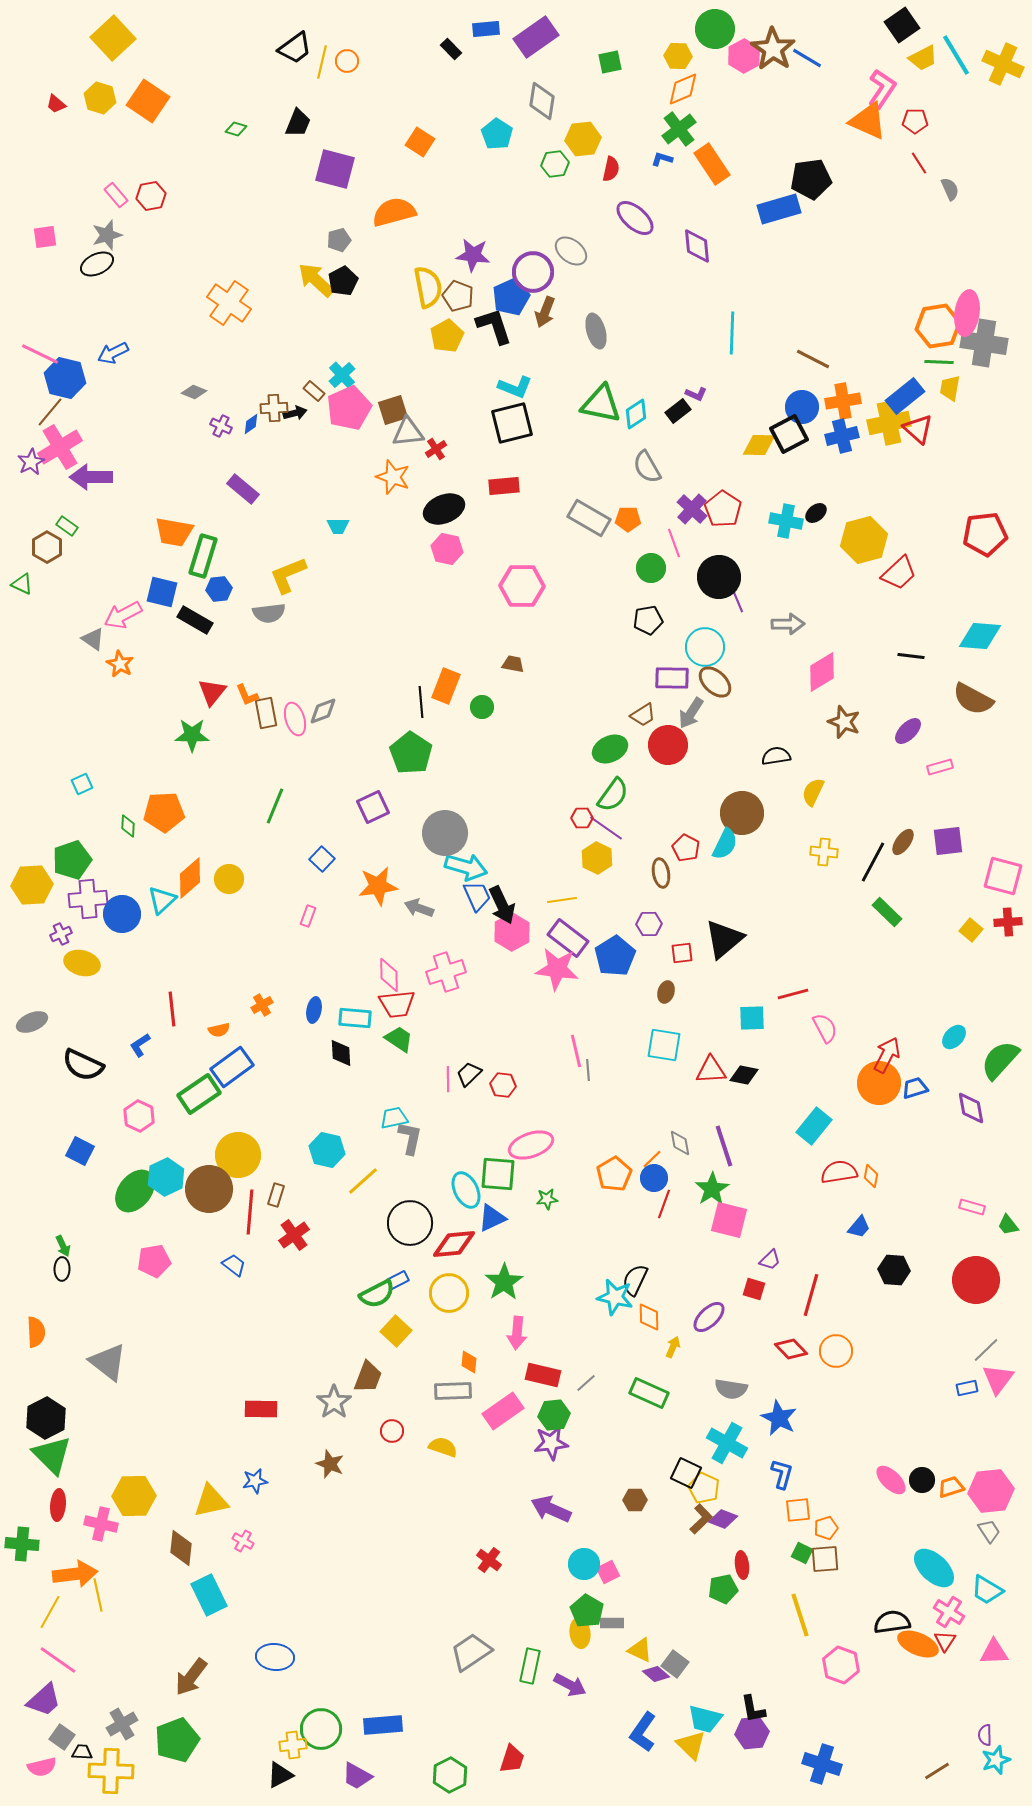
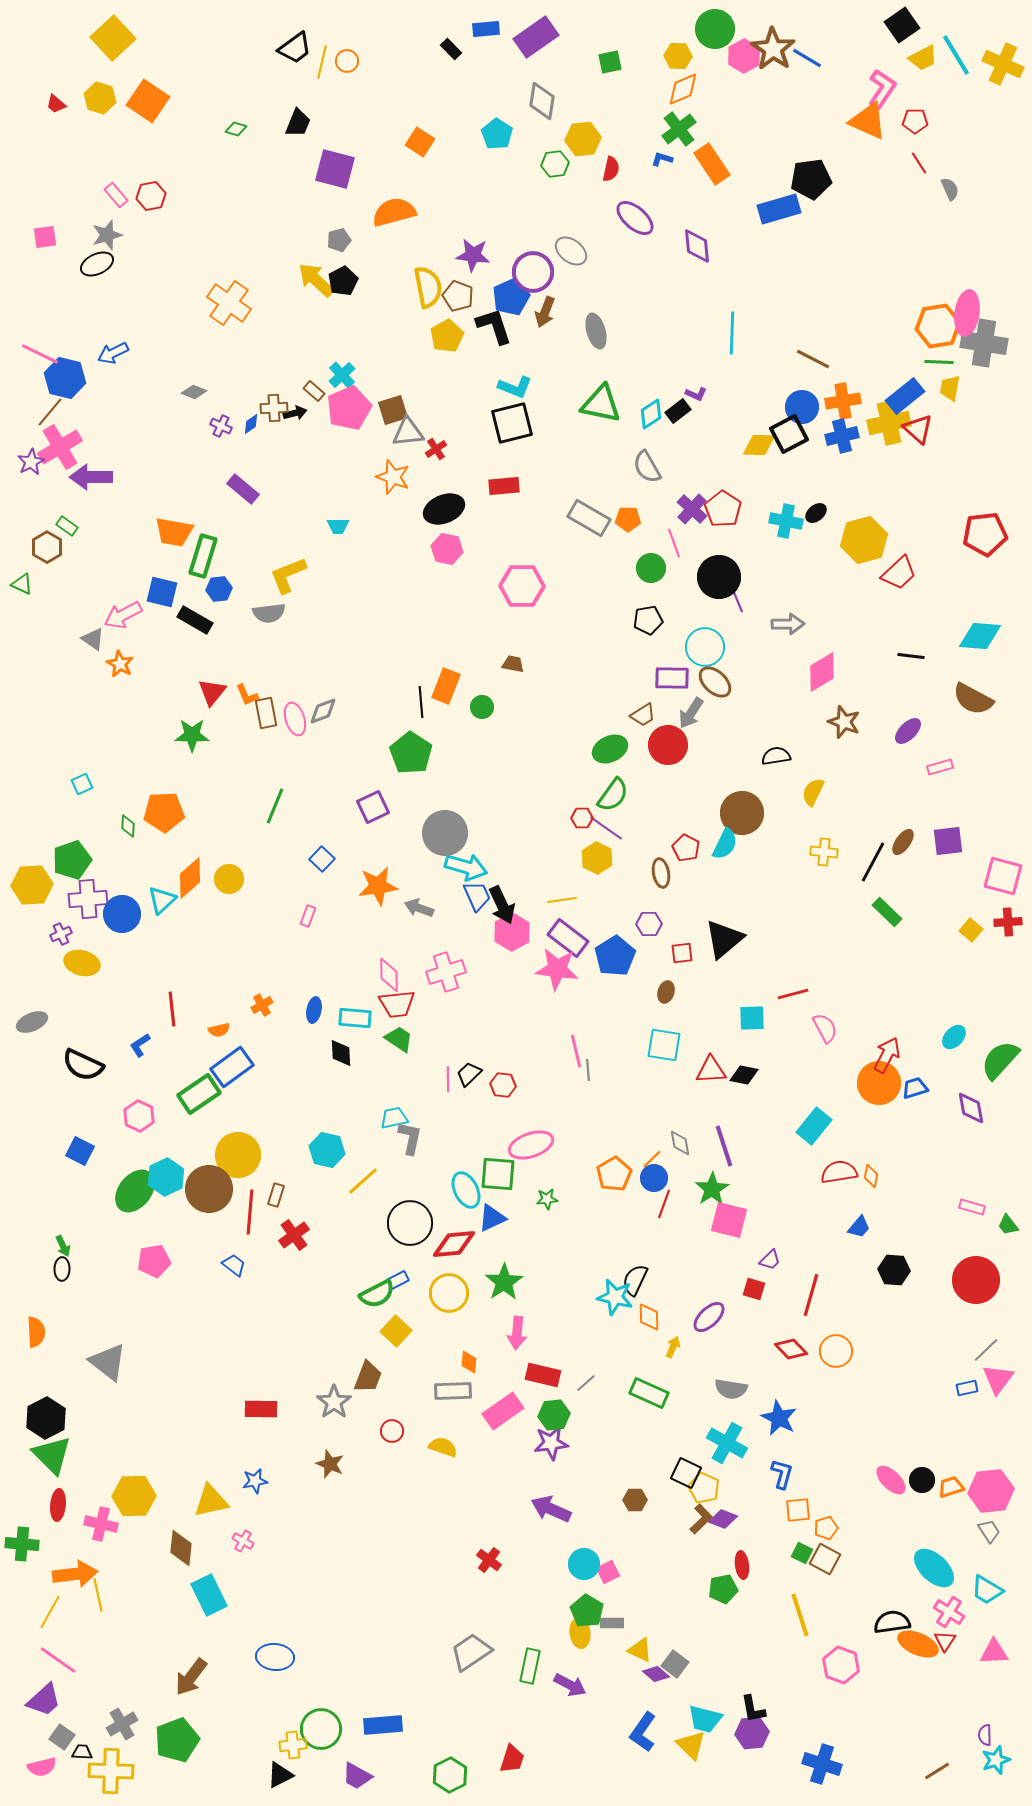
cyan diamond at (636, 414): moved 15 px right
brown square at (825, 1559): rotated 32 degrees clockwise
